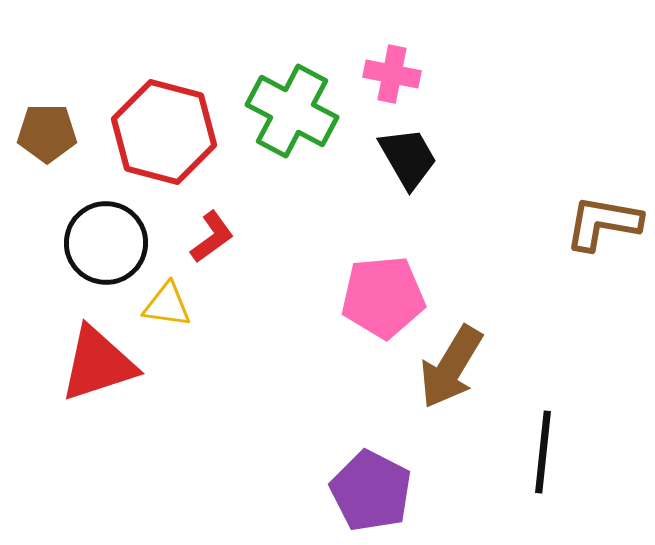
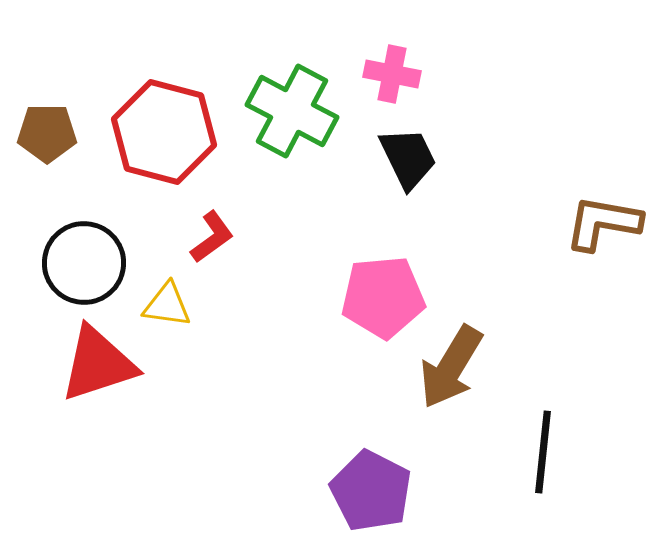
black trapezoid: rotated 4 degrees clockwise
black circle: moved 22 px left, 20 px down
